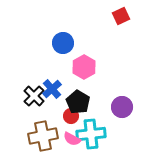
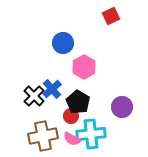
red square: moved 10 px left
